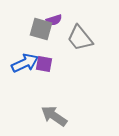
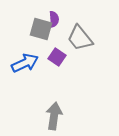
purple semicircle: moved 1 px up; rotated 77 degrees counterclockwise
purple square: moved 13 px right, 7 px up; rotated 24 degrees clockwise
gray arrow: rotated 64 degrees clockwise
